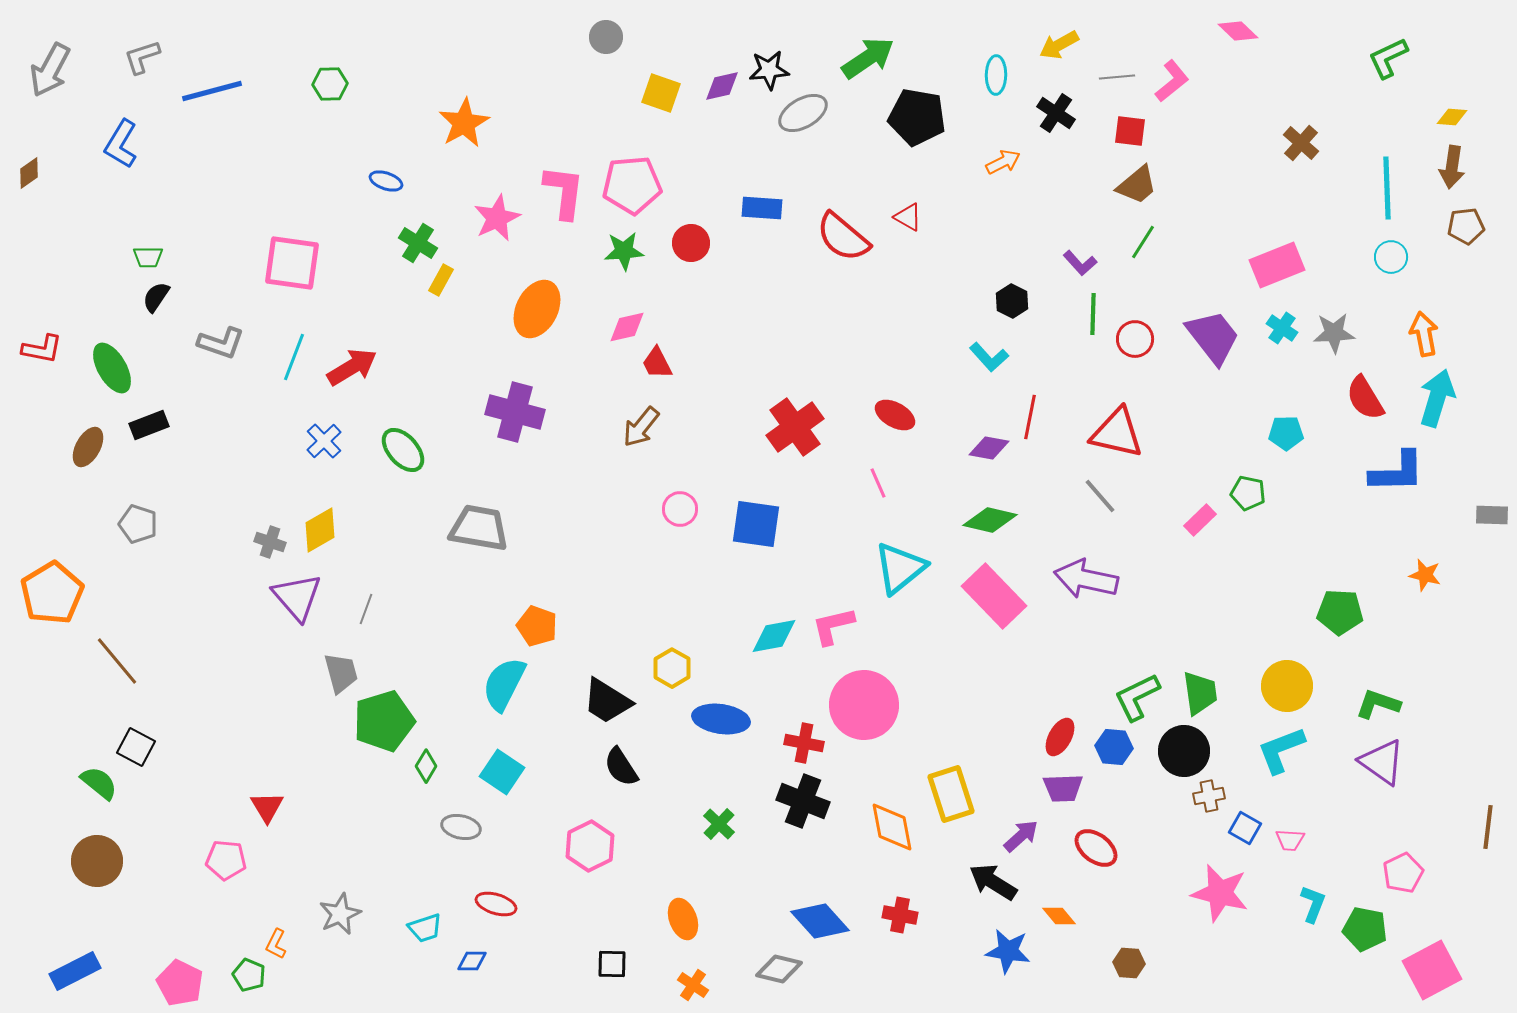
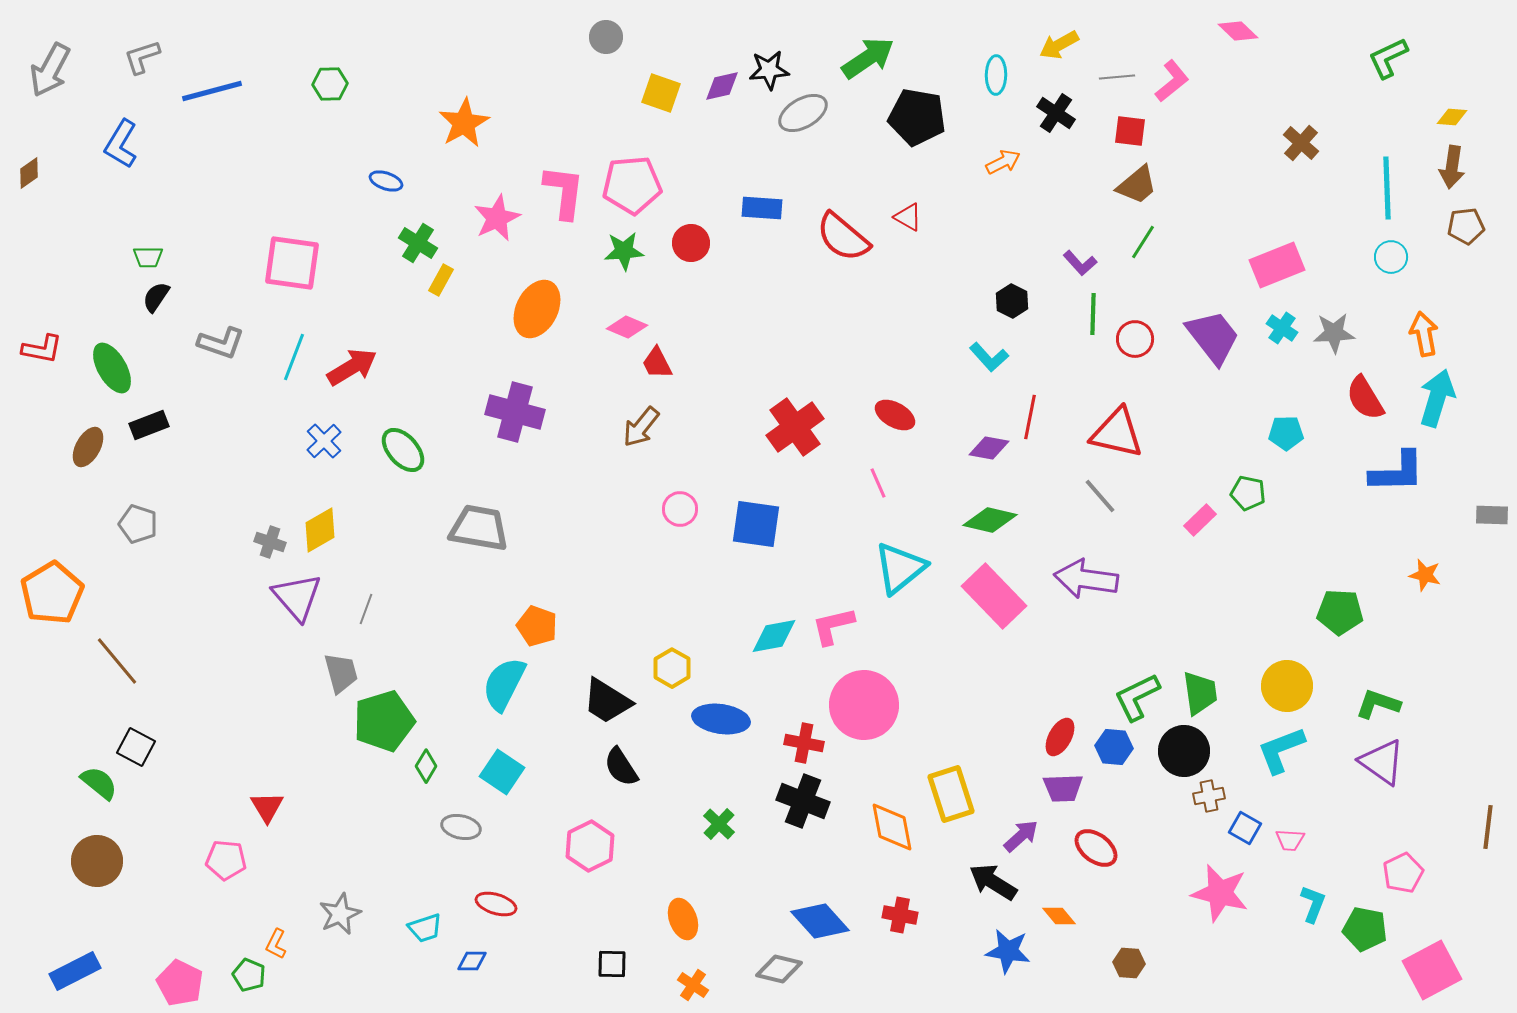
pink diamond at (627, 327): rotated 36 degrees clockwise
purple arrow at (1086, 579): rotated 4 degrees counterclockwise
